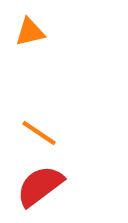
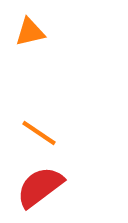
red semicircle: moved 1 px down
